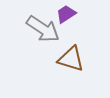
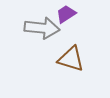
gray arrow: moved 1 px left, 1 px up; rotated 28 degrees counterclockwise
